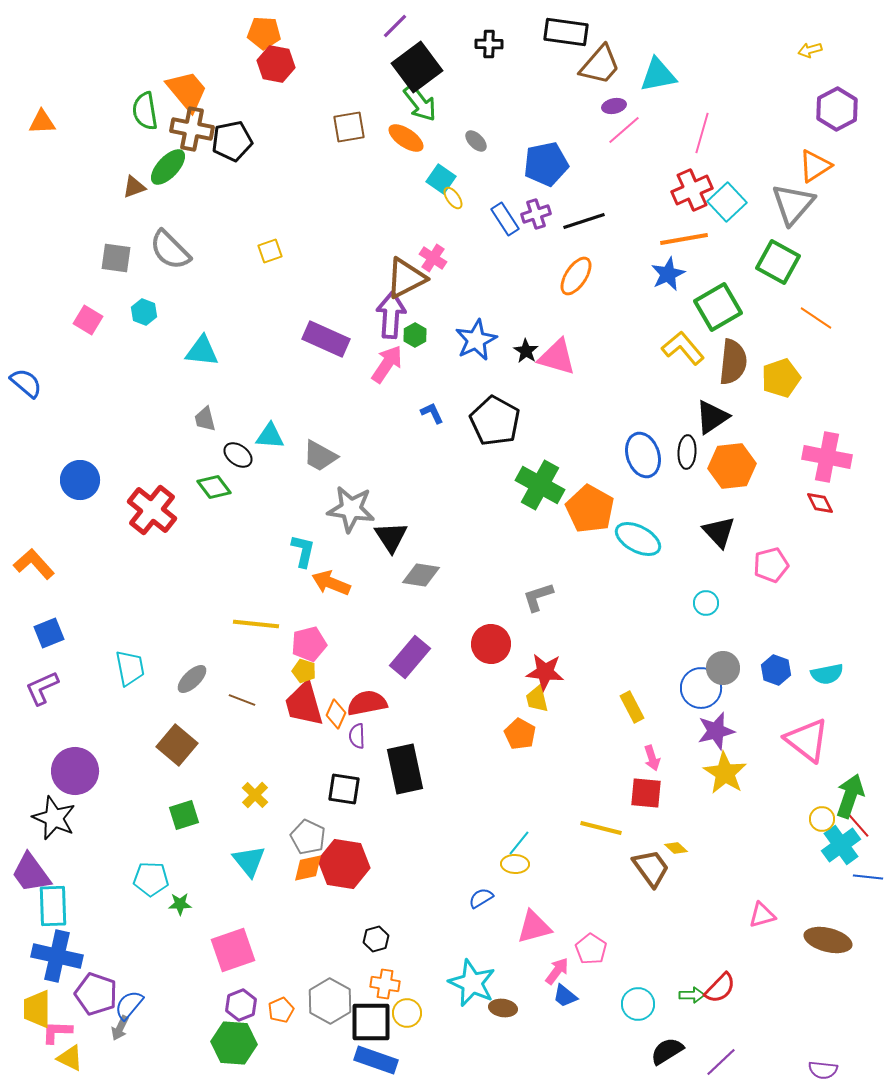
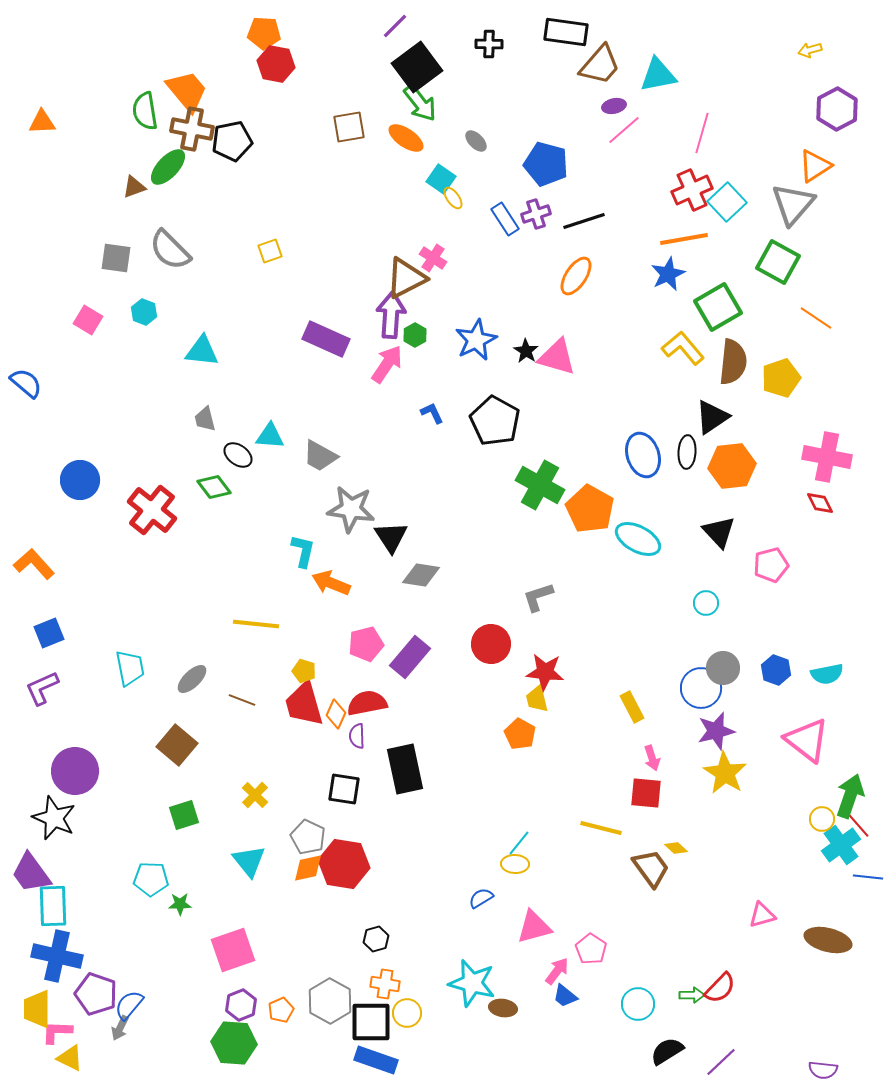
blue pentagon at (546, 164): rotated 27 degrees clockwise
pink pentagon at (309, 644): moved 57 px right
cyan star at (472, 983): rotated 9 degrees counterclockwise
